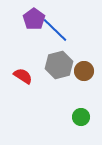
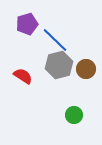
purple pentagon: moved 7 px left, 5 px down; rotated 20 degrees clockwise
blue line: moved 10 px down
brown circle: moved 2 px right, 2 px up
green circle: moved 7 px left, 2 px up
